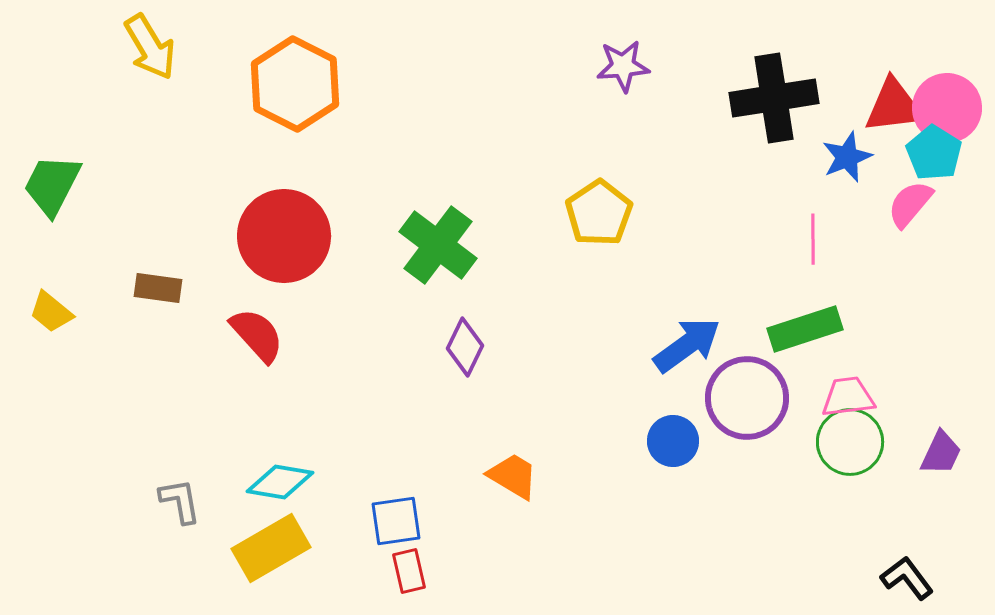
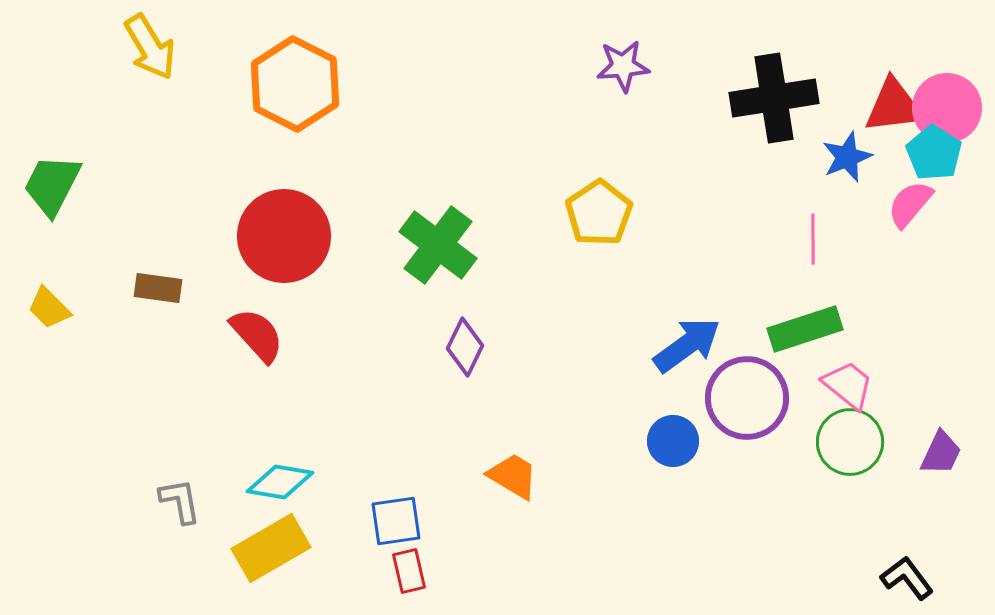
yellow trapezoid: moved 2 px left, 4 px up; rotated 6 degrees clockwise
pink trapezoid: moved 12 px up; rotated 46 degrees clockwise
